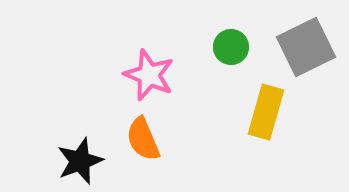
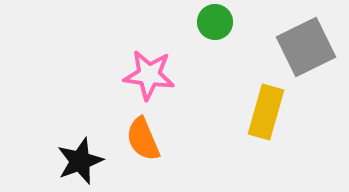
green circle: moved 16 px left, 25 px up
pink star: rotated 15 degrees counterclockwise
